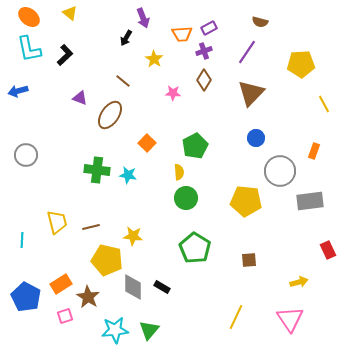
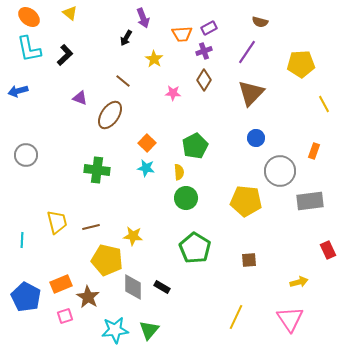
cyan star at (128, 175): moved 18 px right, 7 px up
orange rectangle at (61, 284): rotated 10 degrees clockwise
